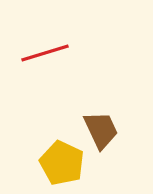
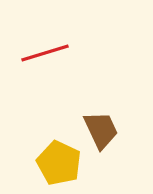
yellow pentagon: moved 3 px left
